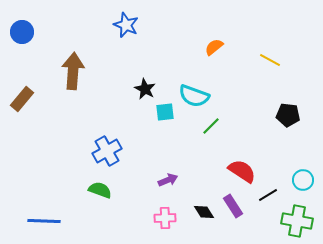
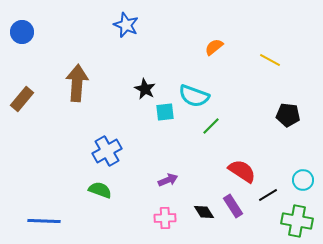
brown arrow: moved 4 px right, 12 px down
